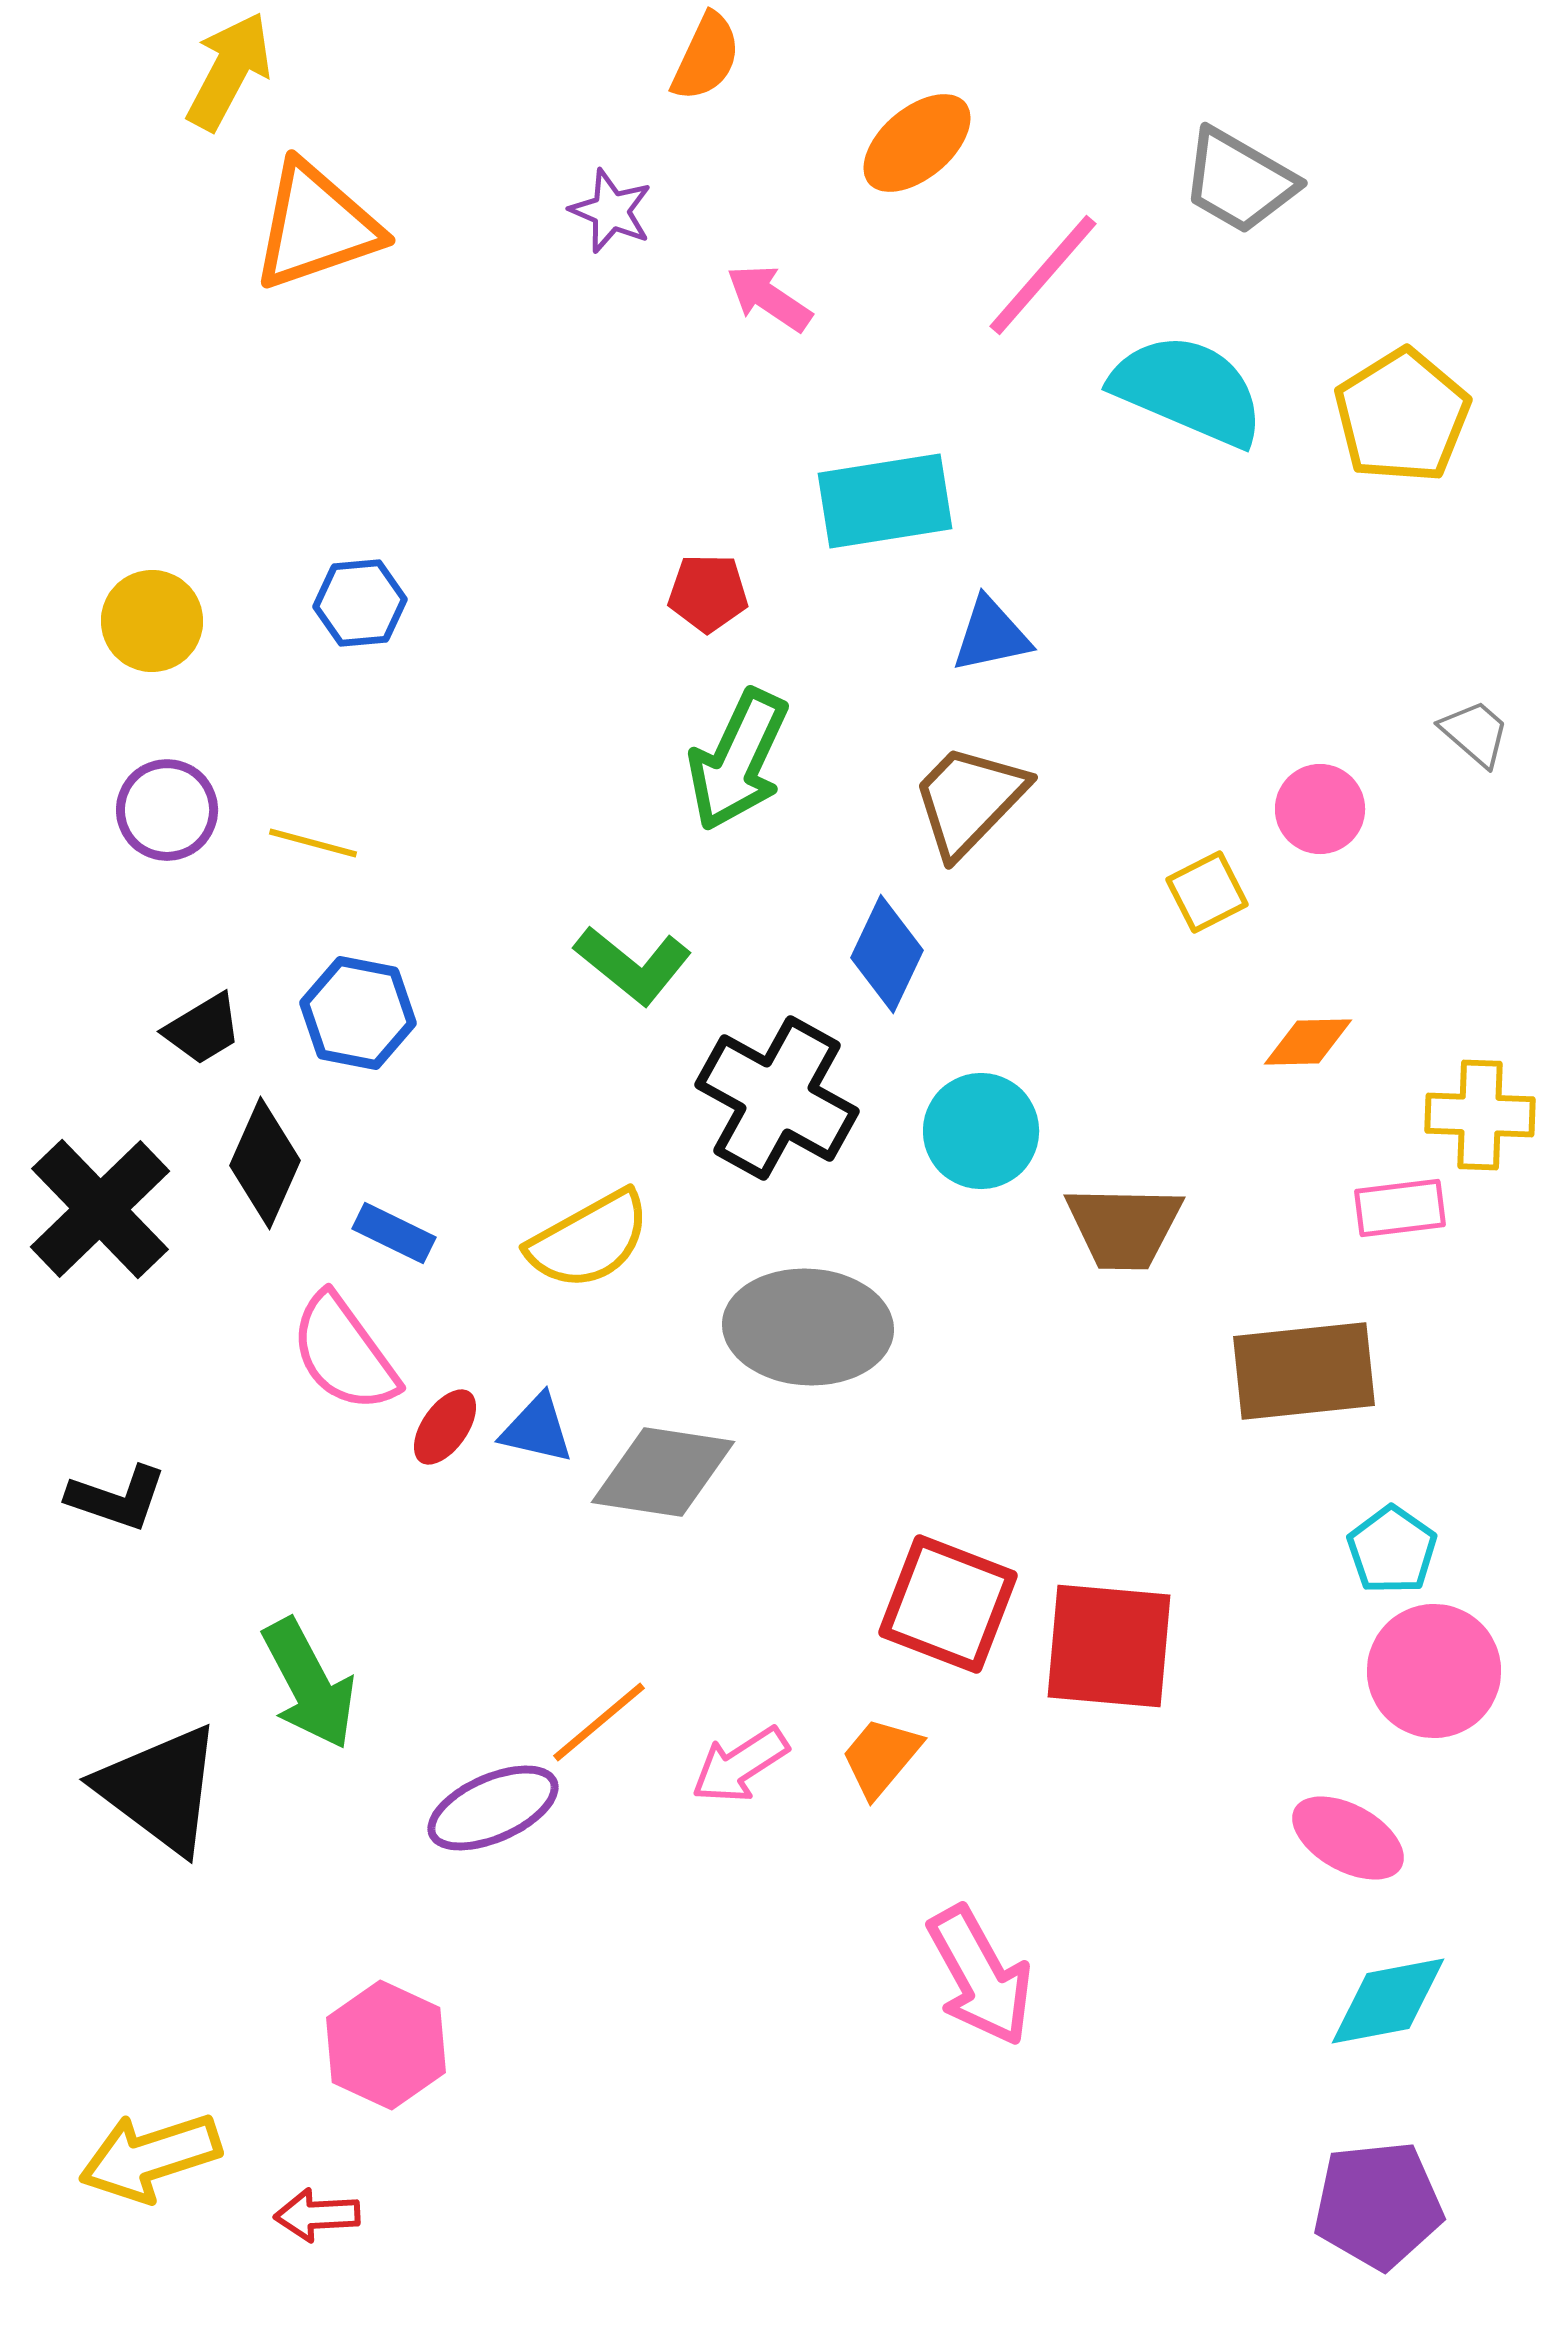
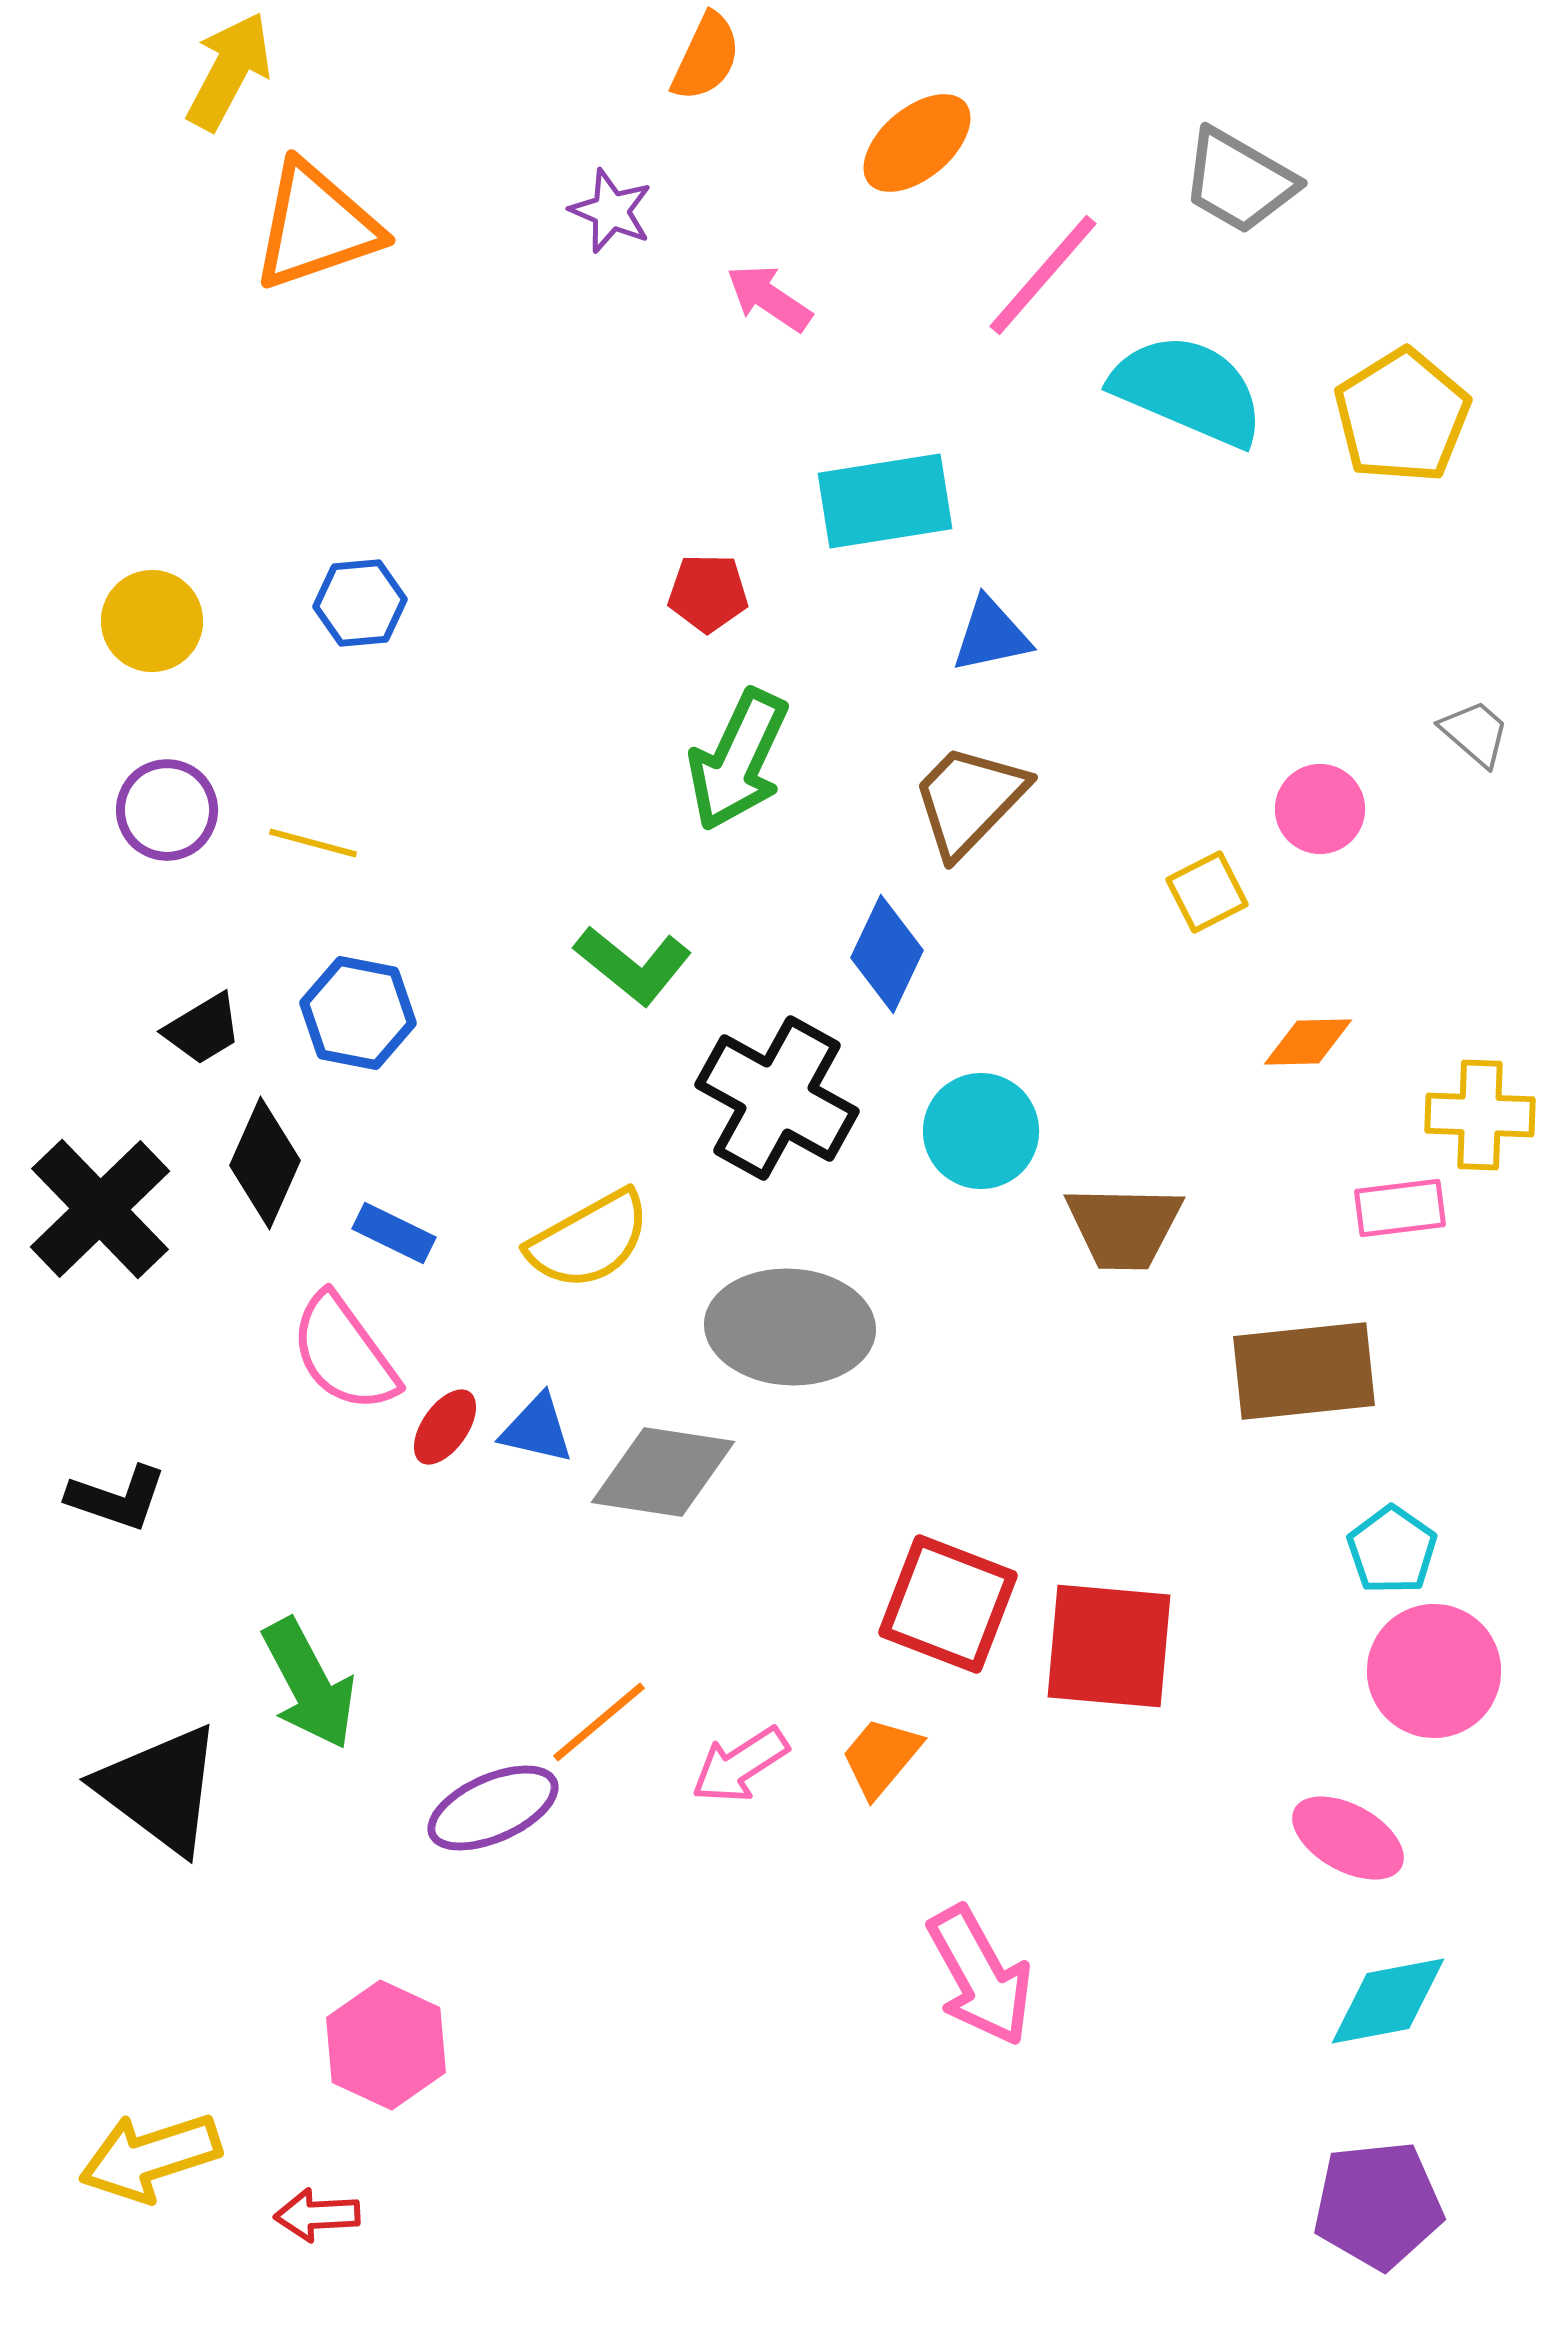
gray ellipse at (808, 1327): moved 18 px left
